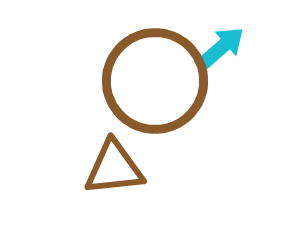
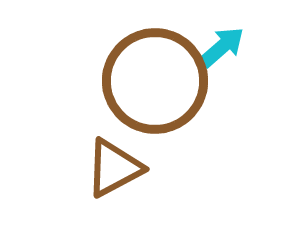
brown triangle: rotated 22 degrees counterclockwise
